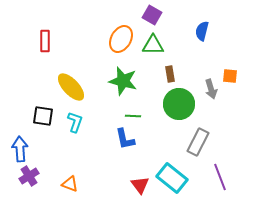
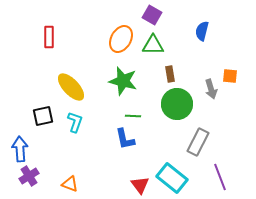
red rectangle: moved 4 px right, 4 px up
green circle: moved 2 px left
black square: rotated 20 degrees counterclockwise
